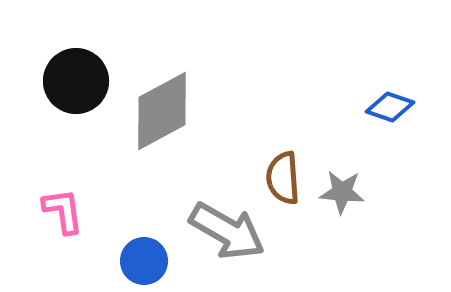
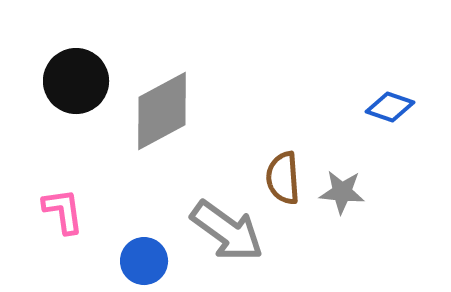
gray arrow: rotated 6 degrees clockwise
